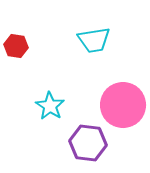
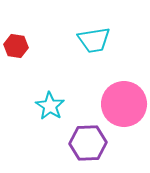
pink circle: moved 1 px right, 1 px up
purple hexagon: rotated 9 degrees counterclockwise
